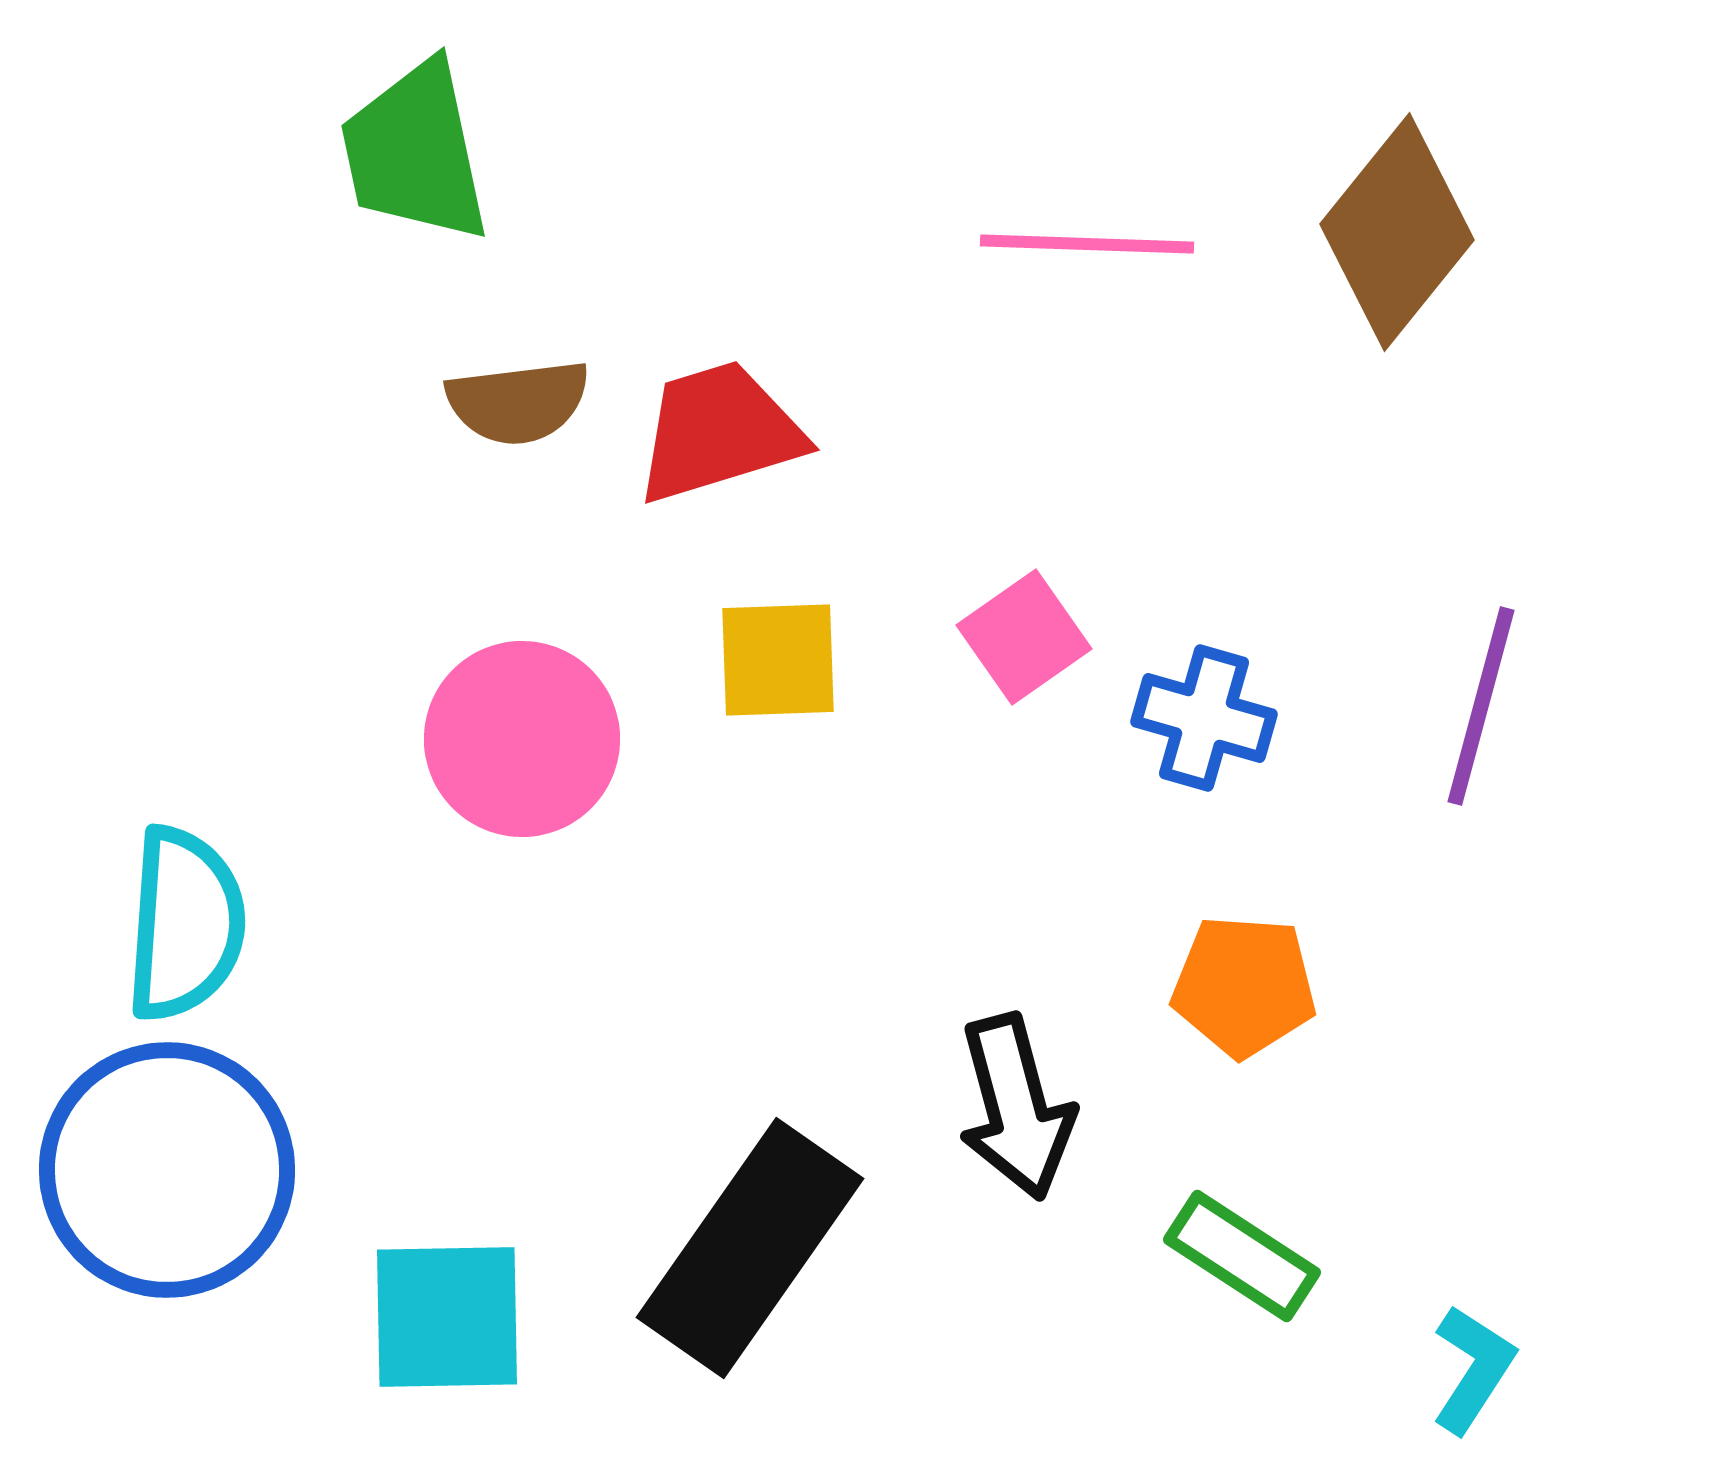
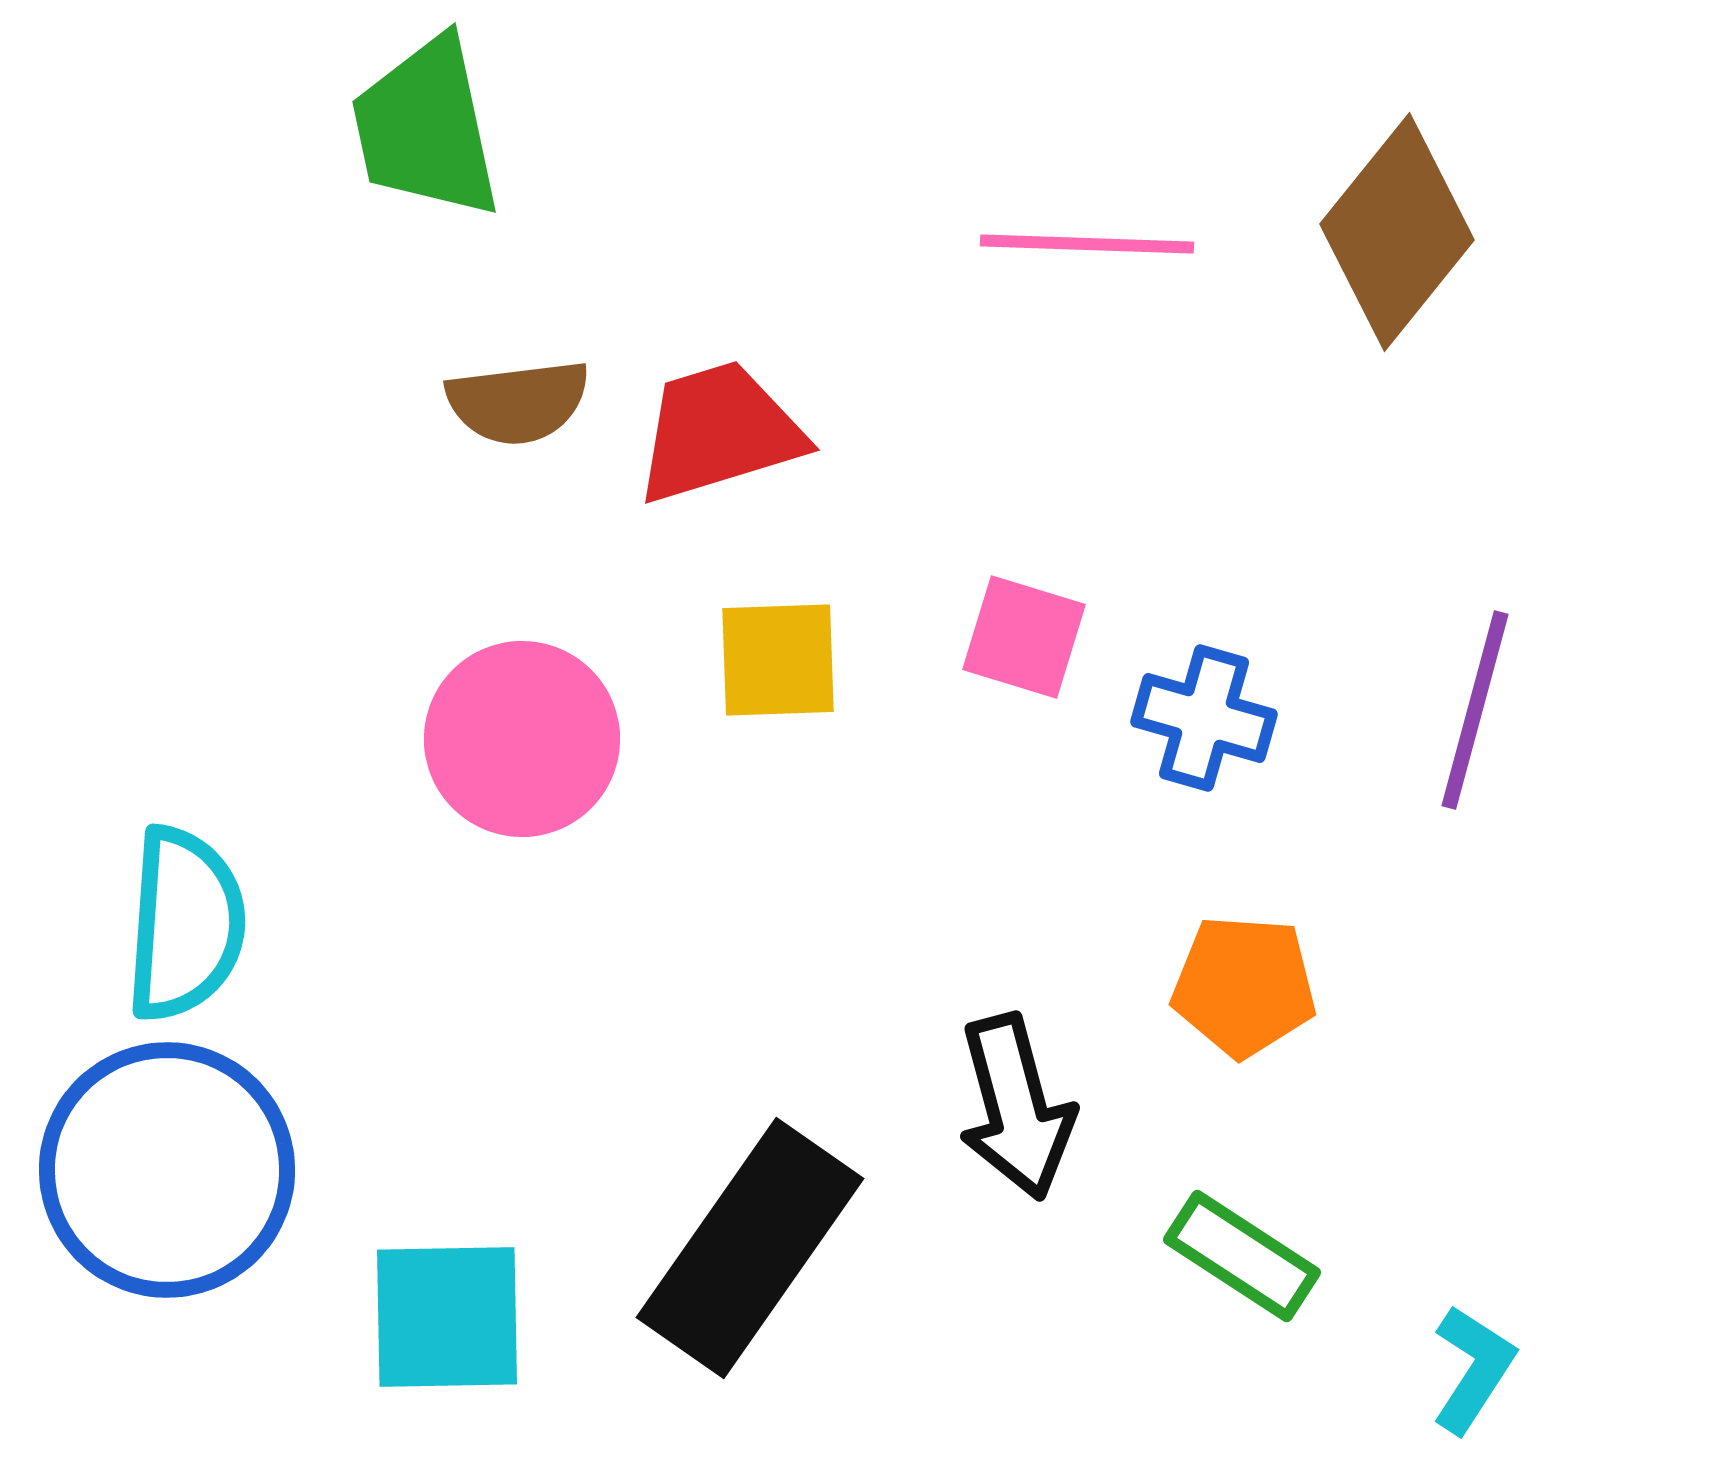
green trapezoid: moved 11 px right, 24 px up
pink square: rotated 38 degrees counterclockwise
purple line: moved 6 px left, 4 px down
